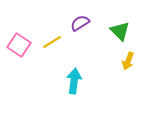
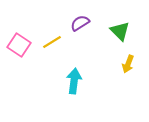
yellow arrow: moved 3 px down
